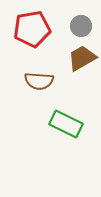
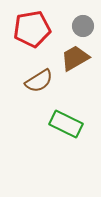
gray circle: moved 2 px right
brown trapezoid: moved 7 px left
brown semicircle: rotated 36 degrees counterclockwise
